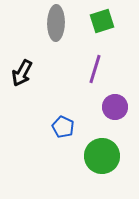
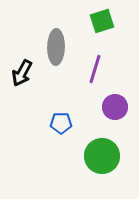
gray ellipse: moved 24 px down
blue pentagon: moved 2 px left, 4 px up; rotated 25 degrees counterclockwise
